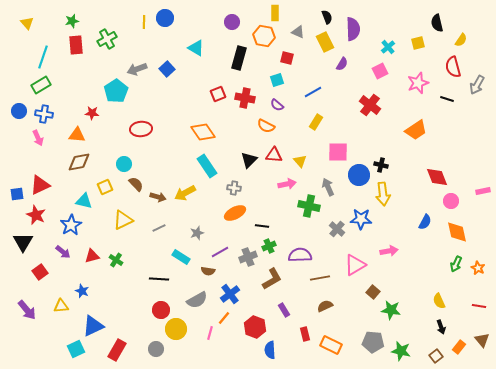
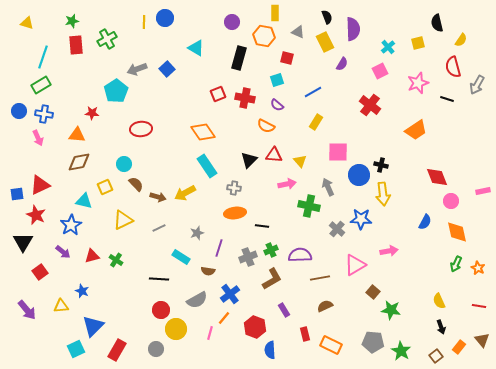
yellow triangle at (27, 23): rotated 32 degrees counterclockwise
orange ellipse at (235, 213): rotated 20 degrees clockwise
green cross at (269, 246): moved 2 px right, 4 px down
purple line at (220, 252): moved 1 px left, 4 px up; rotated 42 degrees counterclockwise
blue triangle at (93, 326): rotated 20 degrees counterclockwise
green star at (401, 351): rotated 18 degrees clockwise
